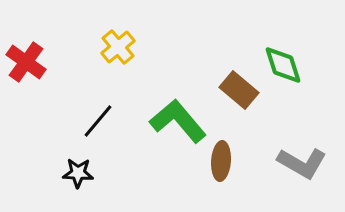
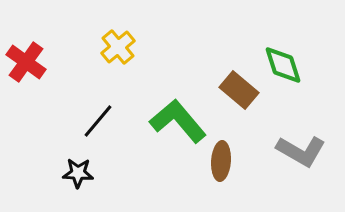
gray L-shape: moved 1 px left, 12 px up
